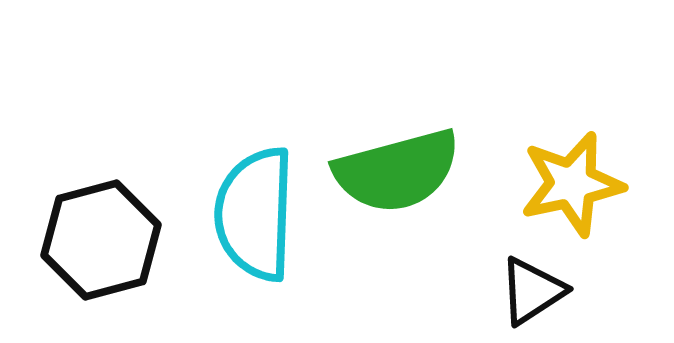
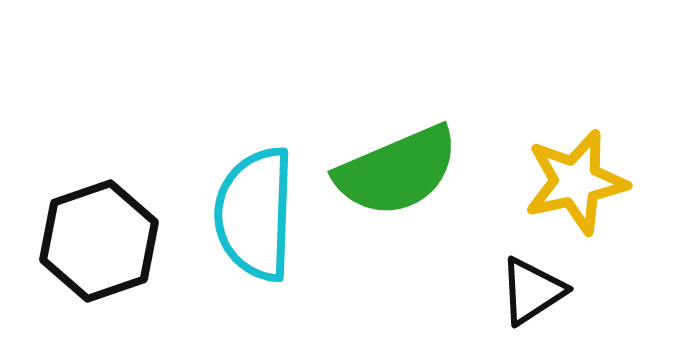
green semicircle: rotated 8 degrees counterclockwise
yellow star: moved 4 px right, 2 px up
black hexagon: moved 2 px left, 1 px down; rotated 4 degrees counterclockwise
